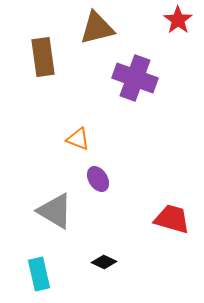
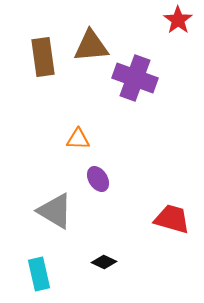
brown triangle: moved 6 px left, 18 px down; rotated 9 degrees clockwise
orange triangle: rotated 20 degrees counterclockwise
